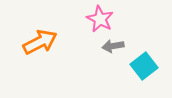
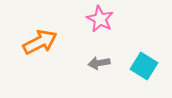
gray arrow: moved 14 px left, 17 px down
cyan square: rotated 20 degrees counterclockwise
